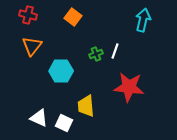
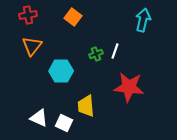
red cross: rotated 24 degrees counterclockwise
